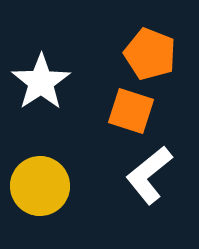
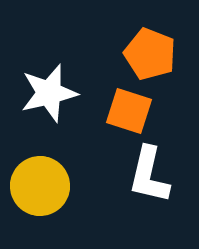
white star: moved 8 px right, 11 px down; rotated 20 degrees clockwise
orange square: moved 2 px left
white L-shape: rotated 38 degrees counterclockwise
